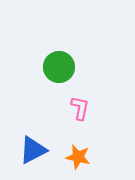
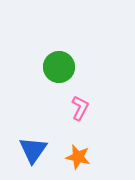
pink L-shape: rotated 15 degrees clockwise
blue triangle: rotated 28 degrees counterclockwise
